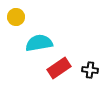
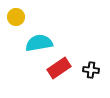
black cross: moved 1 px right
